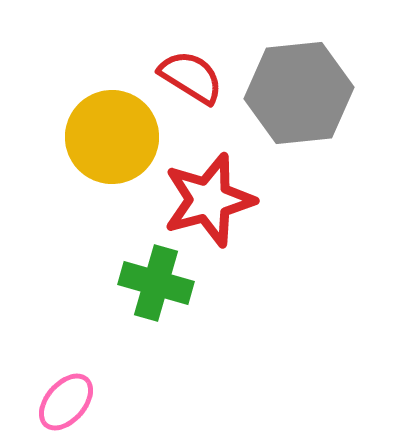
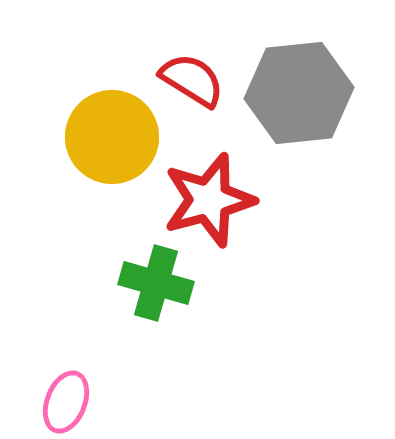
red semicircle: moved 1 px right, 3 px down
pink ellipse: rotated 20 degrees counterclockwise
